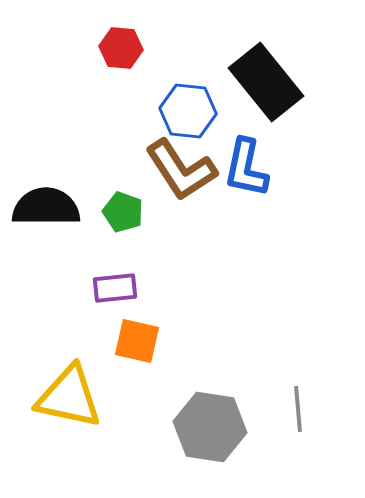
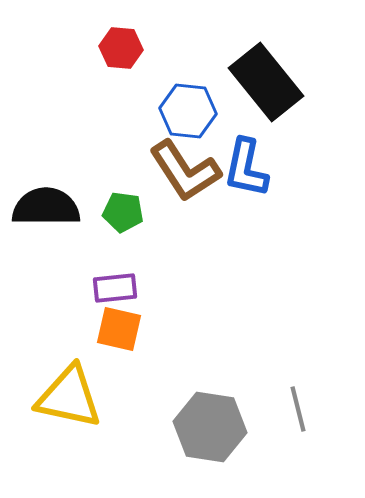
brown L-shape: moved 4 px right, 1 px down
green pentagon: rotated 12 degrees counterclockwise
orange square: moved 18 px left, 12 px up
gray line: rotated 9 degrees counterclockwise
